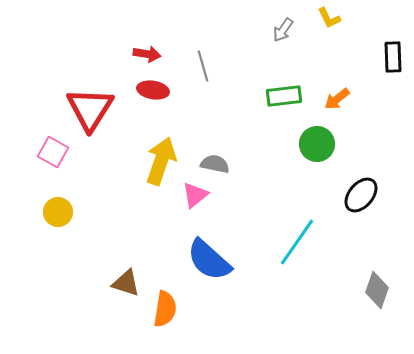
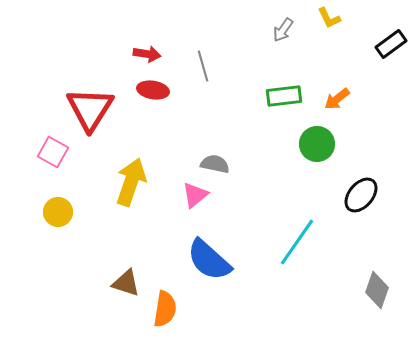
black rectangle: moved 2 px left, 13 px up; rotated 56 degrees clockwise
yellow arrow: moved 30 px left, 21 px down
